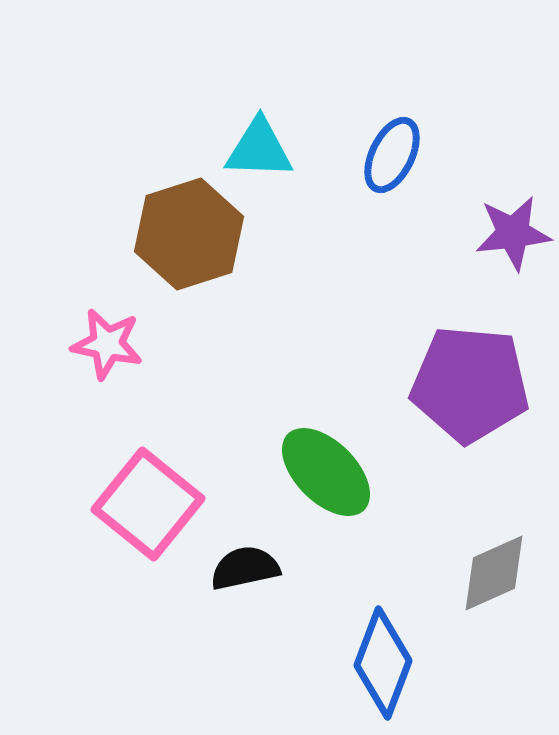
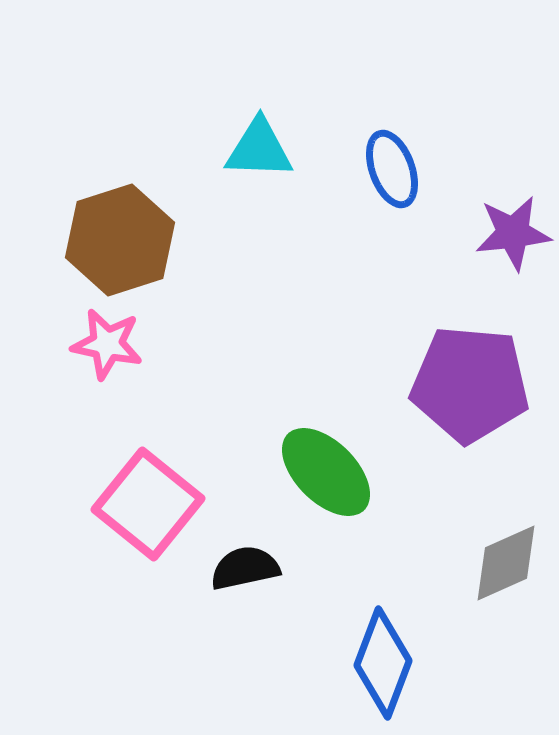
blue ellipse: moved 14 px down; rotated 46 degrees counterclockwise
brown hexagon: moved 69 px left, 6 px down
gray diamond: moved 12 px right, 10 px up
